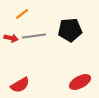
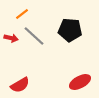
black pentagon: rotated 10 degrees clockwise
gray line: rotated 50 degrees clockwise
